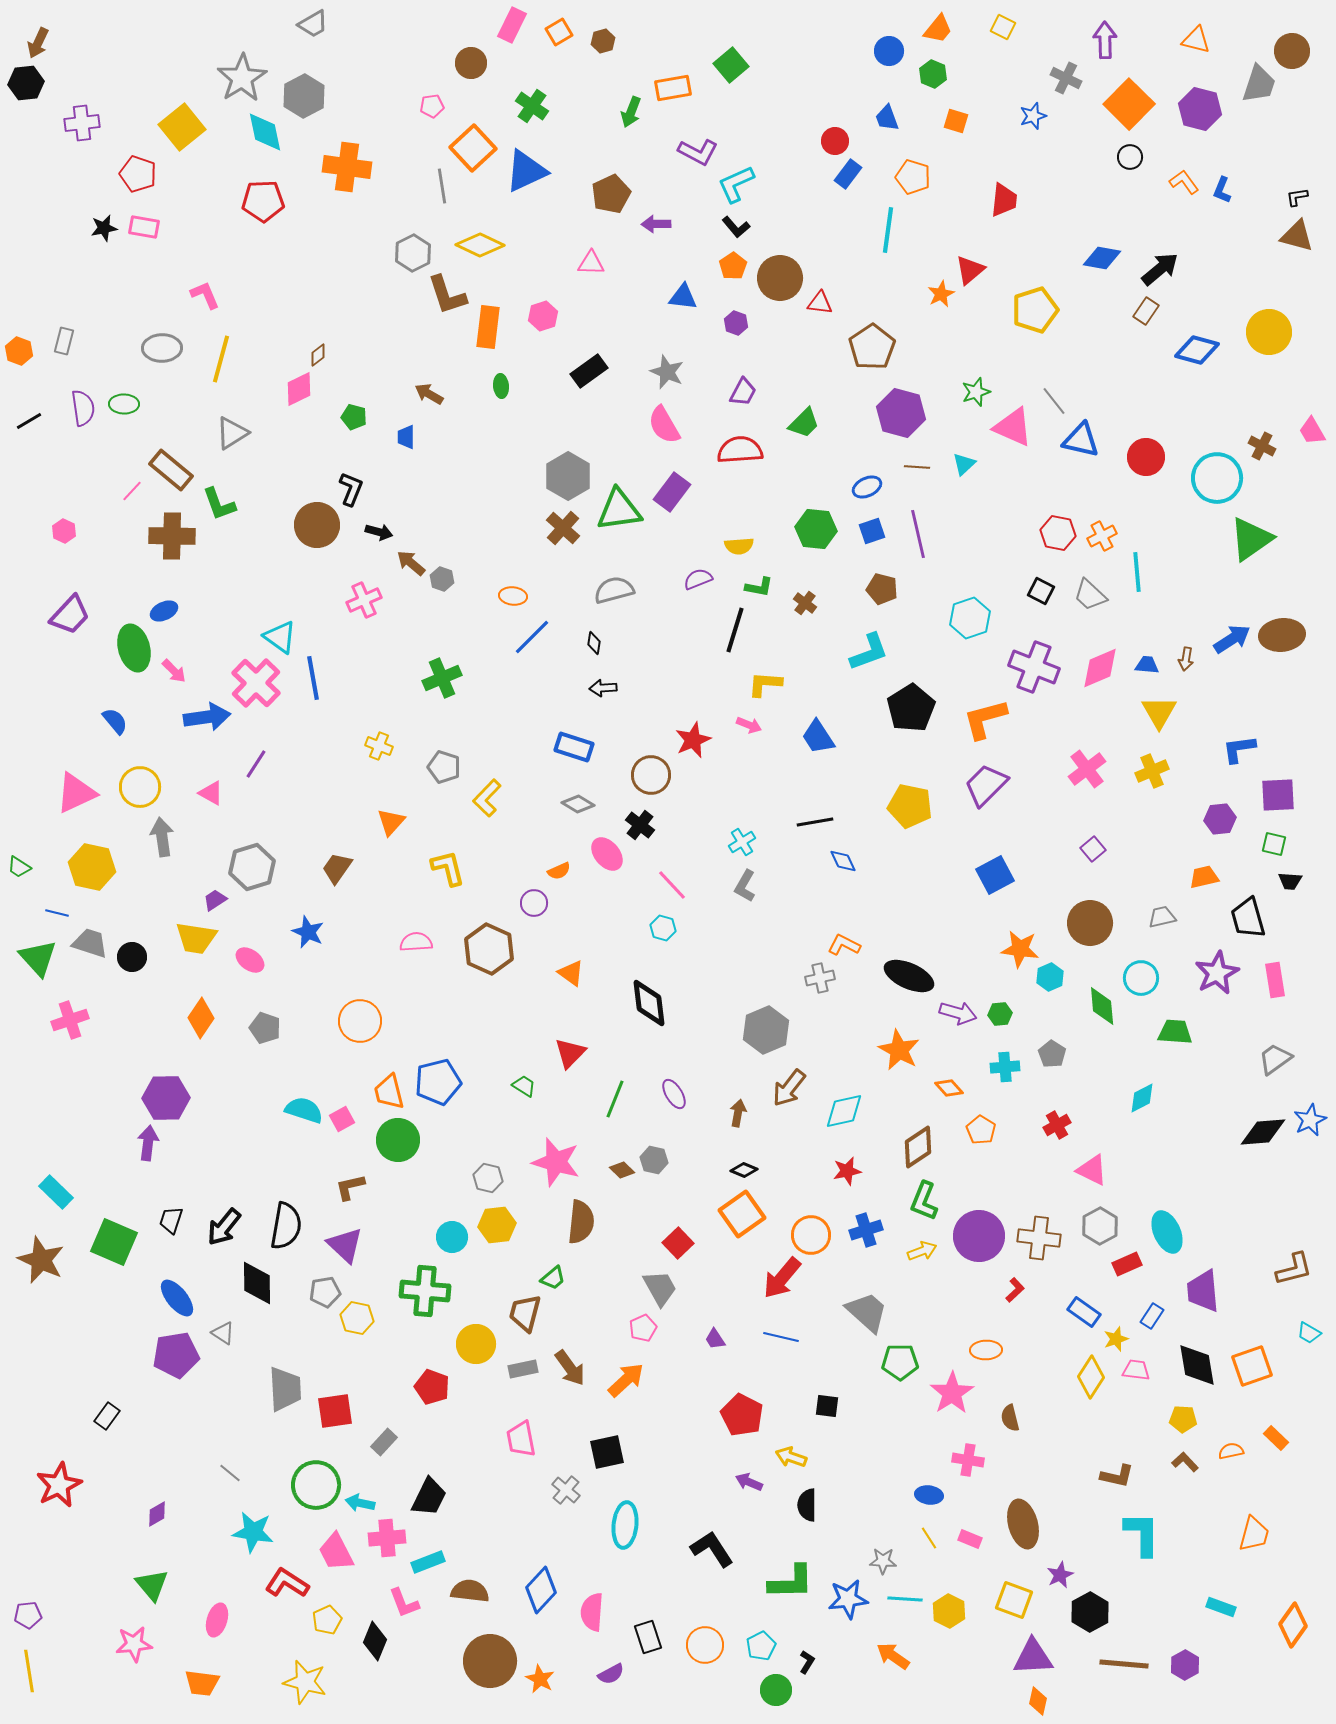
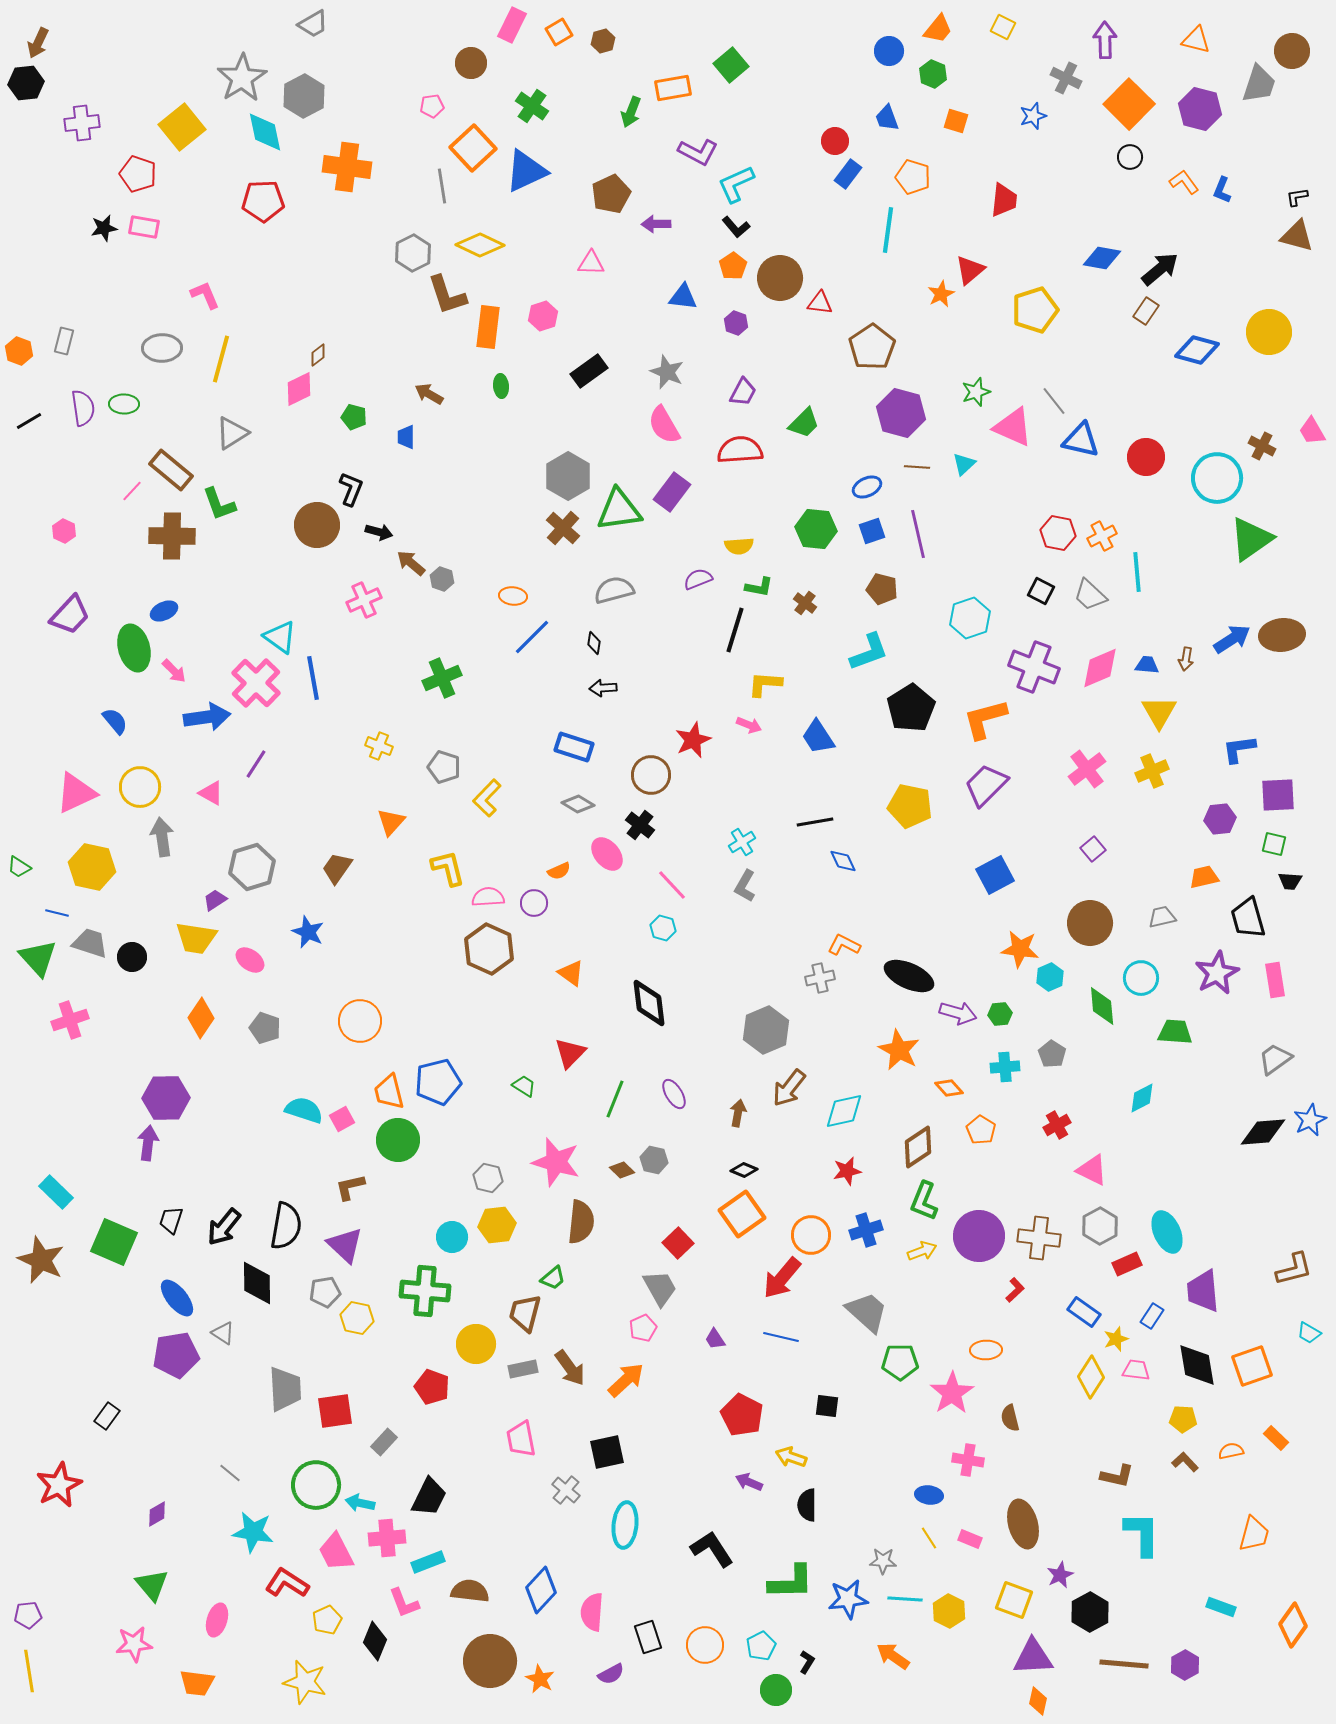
pink semicircle at (416, 942): moved 72 px right, 45 px up
orange trapezoid at (202, 1683): moved 5 px left
